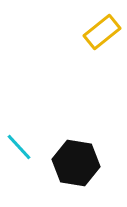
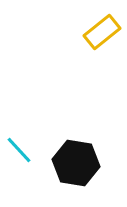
cyan line: moved 3 px down
